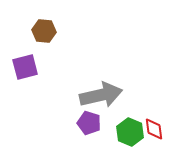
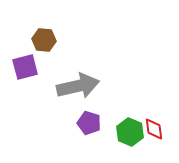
brown hexagon: moved 9 px down
gray arrow: moved 23 px left, 9 px up
